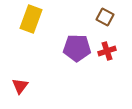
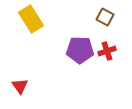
yellow rectangle: rotated 52 degrees counterclockwise
purple pentagon: moved 3 px right, 2 px down
red triangle: rotated 12 degrees counterclockwise
